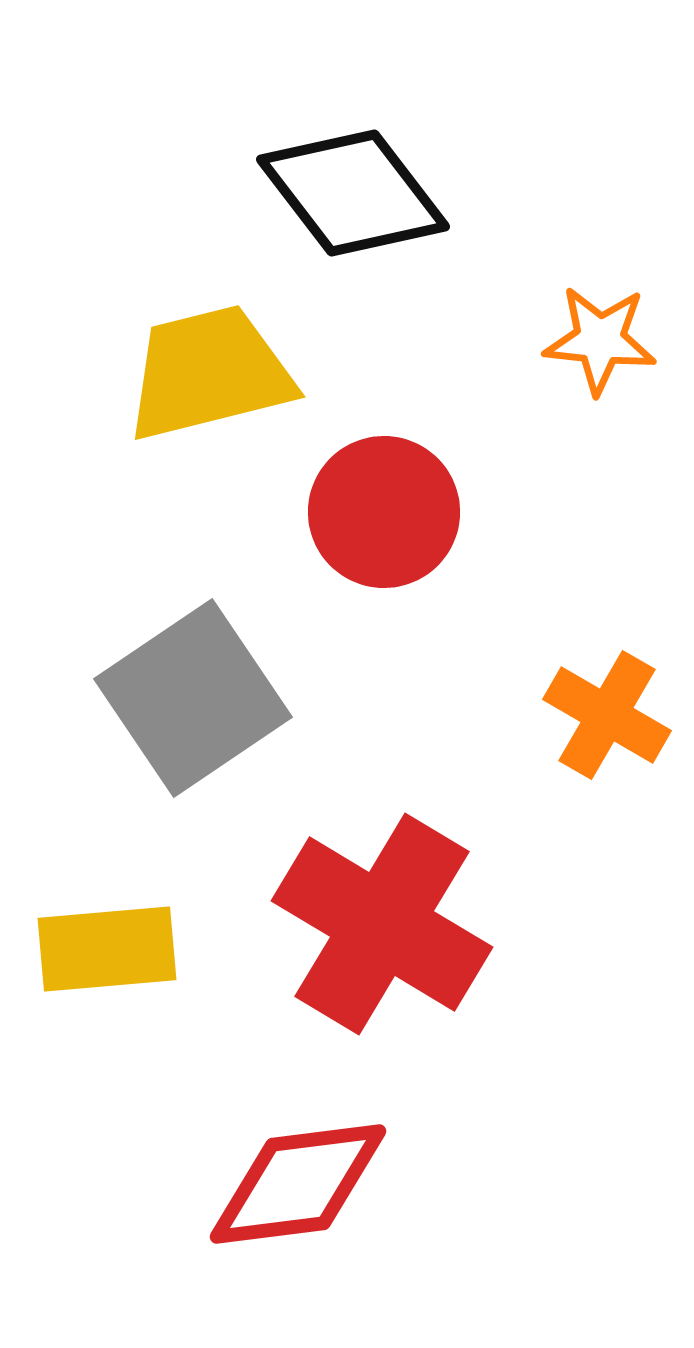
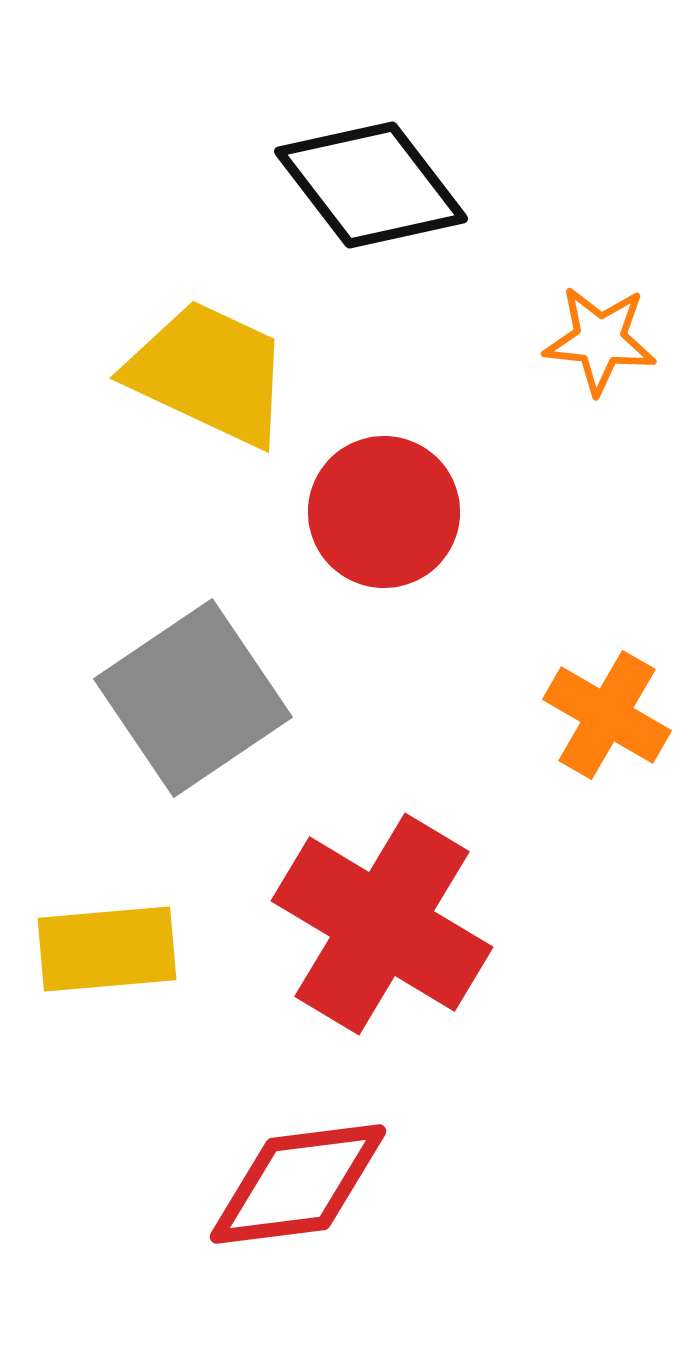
black diamond: moved 18 px right, 8 px up
yellow trapezoid: rotated 39 degrees clockwise
